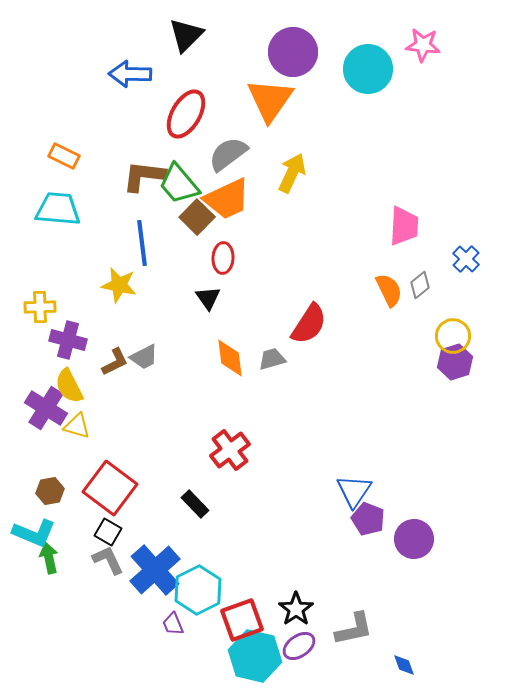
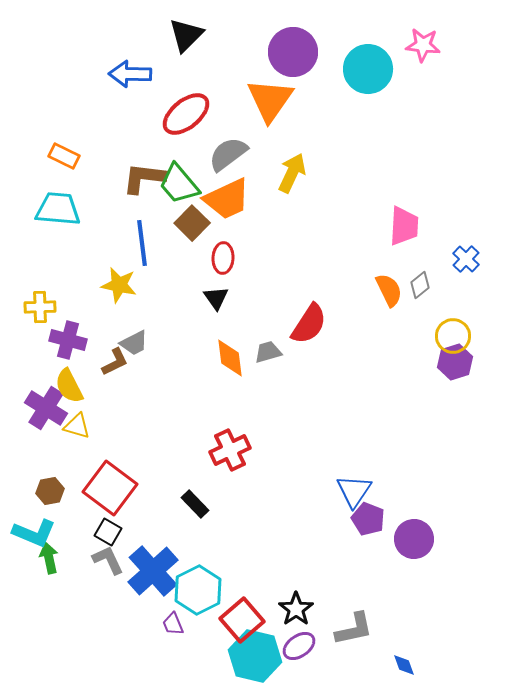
red ellipse at (186, 114): rotated 21 degrees clockwise
brown L-shape at (144, 176): moved 2 px down
brown square at (197, 217): moved 5 px left, 6 px down
black triangle at (208, 298): moved 8 px right
gray trapezoid at (144, 357): moved 10 px left, 14 px up
gray trapezoid at (272, 359): moved 4 px left, 7 px up
red cross at (230, 450): rotated 12 degrees clockwise
blue cross at (155, 570): moved 2 px left, 1 px down
red square at (242, 620): rotated 21 degrees counterclockwise
